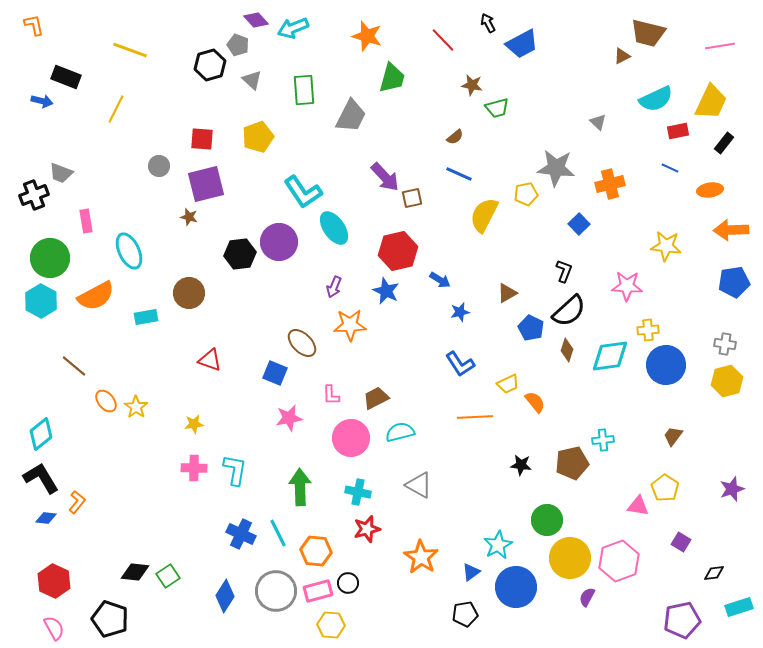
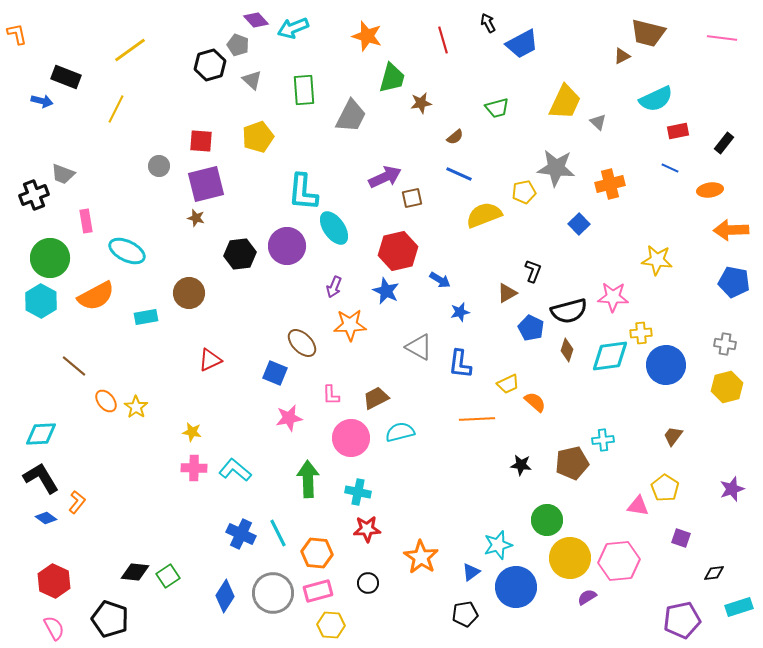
orange L-shape at (34, 25): moved 17 px left, 9 px down
red line at (443, 40): rotated 28 degrees clockwise
pink line at (720, 46): moved 2 px right, 8 px up; rotated 16 degrees clockwise
yellow line at (130, 50): rotated 56 degrees counterclockwise
brown star at (472, 85): moved 51 px left, 18 px down; rotated 20 degrees counterclockwise
yellow trapezoid at (711, 102): moved 146 px left
red square at (202, 139): moved 1 px left, 2 px down
gray trapezoid at (61, 173): moved 2 px right, 1 px down
purple arrow at (385, 177): rotated 72 degrees counterclockwise
cyan L-shape at (303, 192): rotated 39 degrees clockwise
yellow pentagon at (526, 194): moved 2 px left, 2 px up
yellow semicircle at (484, 215): rotated 42 degrees clockwise
brown star at (189, 217): moved 7 px right, 1 px down
purple circle at (279, 242): moved 8 px right, 4 px down
yellow star at (666, 246): moved 9 px left, 14 px down
cyan ellipse at (129, 251): moved 2 px left; rotated 39 degrees counterclockwise
black L-shape at (564, 271): moved 31 px left
blue pentagon at (734, 282): rotated 20 degrees clockwise
pink star at (627, 286): moved 14 px left, 11 px down
black semicircle at (569, 311): rotated 27 degrees clockwise
yellow cross at (648, 330): moved 7 px left, 3 px down
red triangle at (210, 360): rotated 45 degrees counterclockwise
blue L-shape at (460, 364): rotated 40 degrees clockwise
yellow hexagon at (727, 381): moved 6 px down
orange semicircle at (535, 402): rotated 10 degrees counterclockwise
orange line at (475, 417): moved 2 px right, 2 px down
yellow star at (194, 424): moved 2 px left, 8 px down; rotated 18 degrees clockwise
cyan diamond at (41, 434): rotated 36 degrees clockwise
cyan L-shape at (235, 470): rotated 60 degrees counterclockwise
gray triangle at (419, 485): moved 138 px up
green arrow at (300, 487): moved 8 px right, 8 px up
blue diamond at (46, 518): rotated 30 degrees clockwise
red star at (367, 529): rotated 12 degrees clockwise
purple square at (681, 542): moved 4 px up; rotated 12 degrees counterclockwise
cyan star at (498, 545): rotated 12 degrees clockwise
orange hexagon at (316, 551): moved 1 px right, 2 px down
pink hexagon at (619, 561): rotated 15 degrees clockwise
black circle at (348, 583): moved 20 px right
gray circle at (276, 591): moved 3 px left, 2 px down
purple semicircle at (587, 597): rotated 30 degrees clockwise
